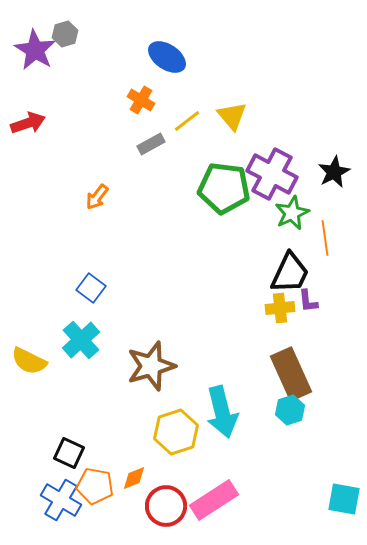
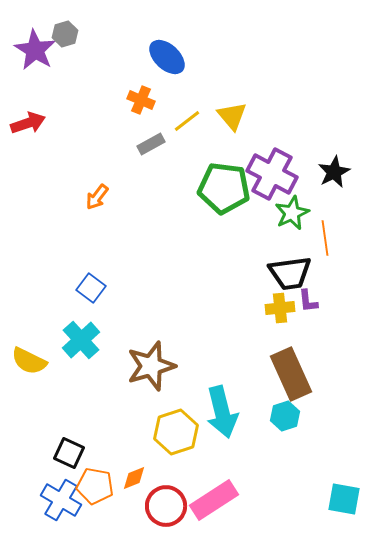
blue ellipse: rotated 9 degrees clockwise
orange cross: rotated 8 degrees counterclockwise
black trapezoid: rotated 57 degrees clockwise
cyan hexagon: moved 5 px left, 6 px down
